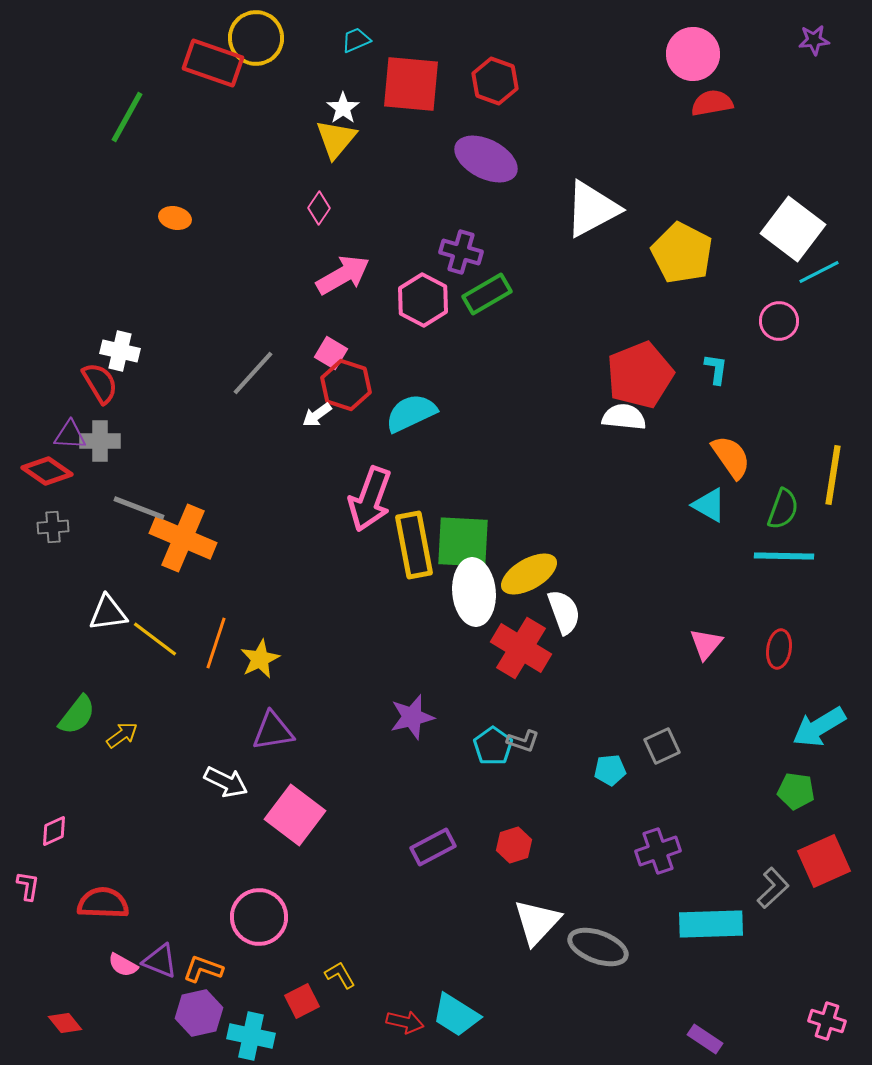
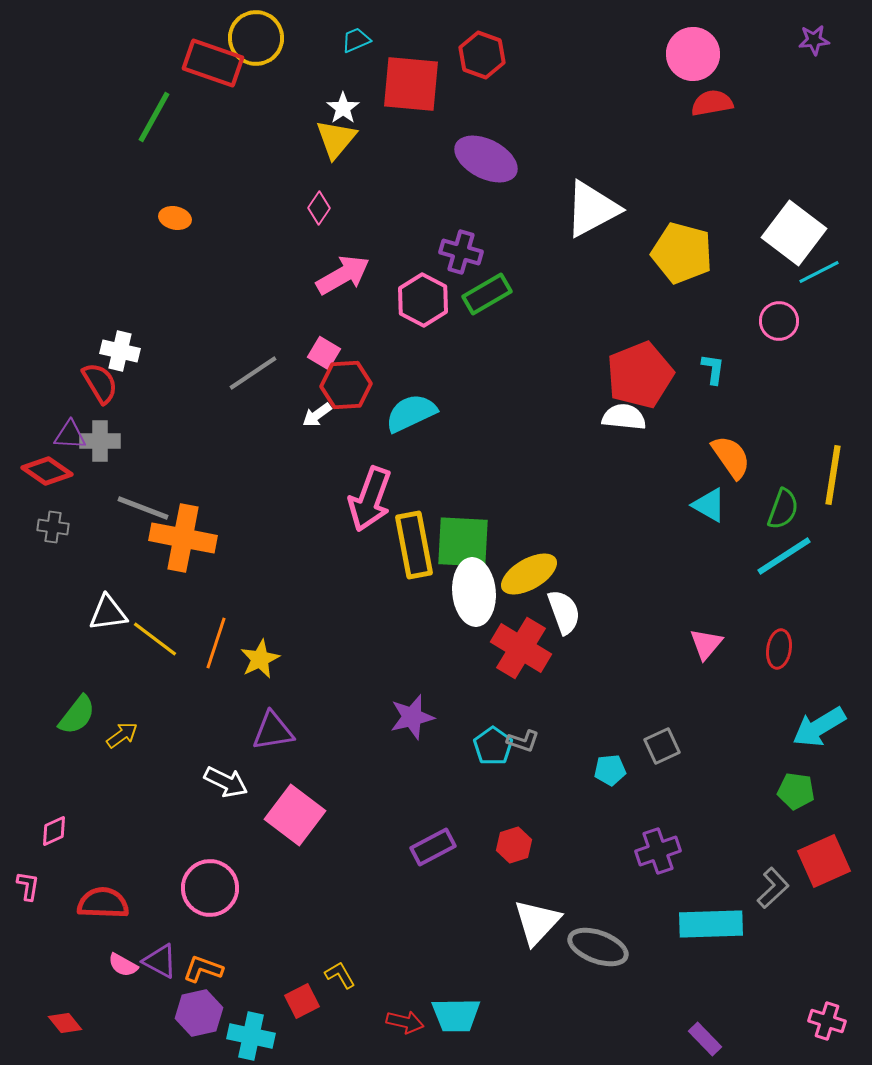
red hexagon at (495, 81): moved 13 px left, 26 px up
green line at (127, 117): moved 27 px right
white square at (793, 229): moved 1 px right, 4 px down
yellow pentagon at (682, 253): rotated 12 degrees counterclockwise
pink square at (331, 353): moved 7 px left
cyan L-shape at (716, 369): moved 3 px left
gray line at (253, 373): rotated 14 degrees clockwise
red hexagon at (346, 385): rotated 21 degrees counterclockwise
gray line at (139, 508): moved 4 px right
gray cross at (53, 527): rotated 12 degrees clockwise
orange cross at (183, 538): rotated 12 degrees counterclockwise
cyan line at (784, 556): rotated 34 degrees counterclockwise
pink circle at (259, 917): moved 49 px left, 29 px up
purple triangle at (160, 961): rotated 6 degrees clockwise
cyan trapezoid at (456, 1015): rotated 33 degrees counterclockwise
purple rectangle at (705, 1039): rotated 12 degrees clockwise
